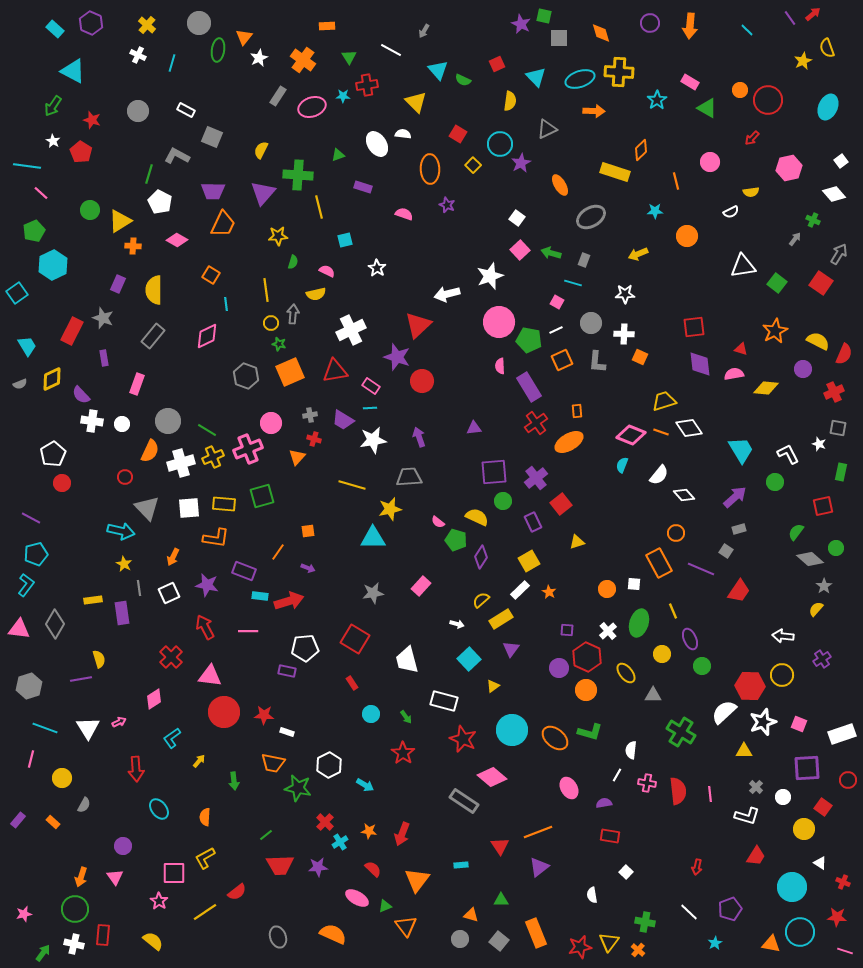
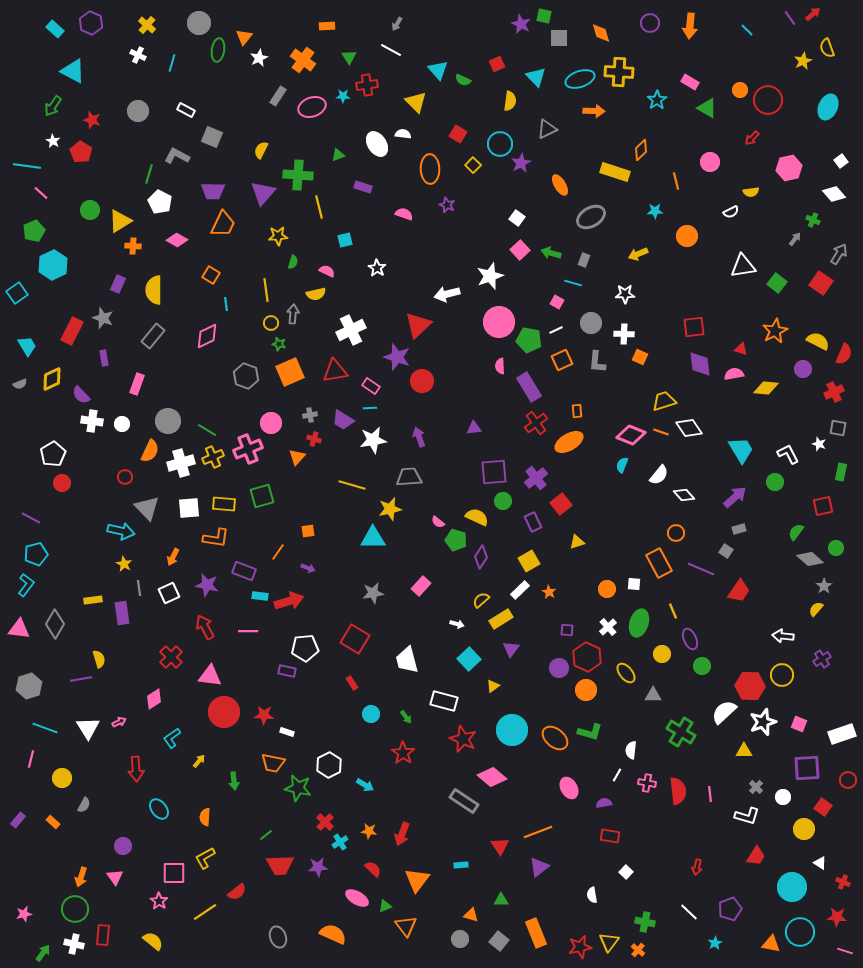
gray arrow at (424, 31): moved 27 px left, 7 px up
white cross at (608, 631): moved 4 px up
